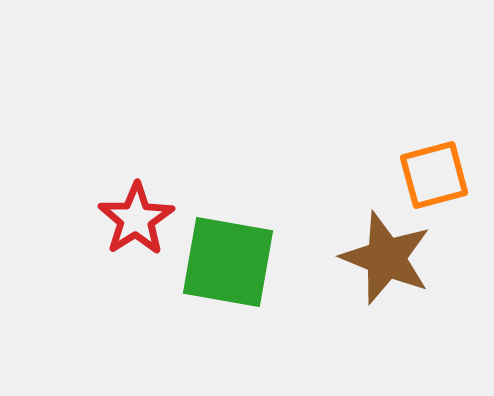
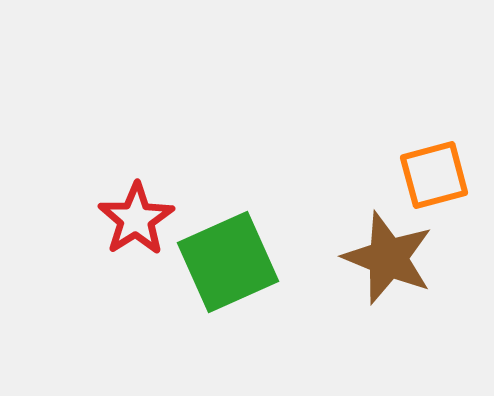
brown star: moved 2 px right
green square: rotated 34 degrees counterclockwise
